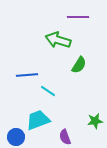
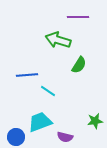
cyan trapezoid: moved 2 px right, 2 px down
purple semicircle: rotated 56 degrees counterclockwise
